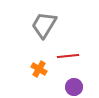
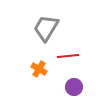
gray trapezoid: moved 2 px right, 3 px down
